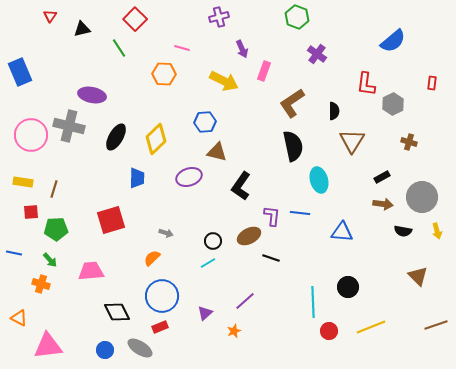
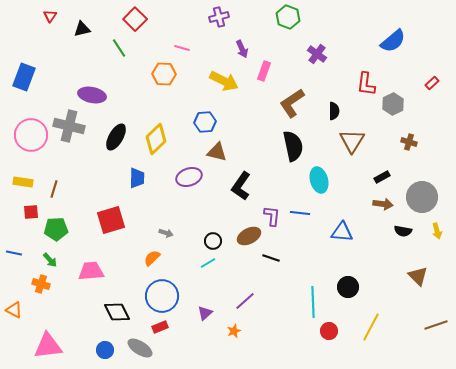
green hexagon at (297, 17): moved 9 px left
blue rectangle at (20, 72): moved 4 px right, 5 px down; rotated 44 degrees clockwise
red rectangle at (432, 83): rotated 40 degrees clockwise
orange triangle at (19, 318): moved 5 px left, 8 px up
yellow line at (371, 327): rotated 40 degrees counterclockwise
